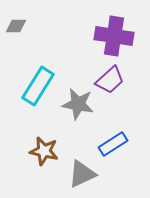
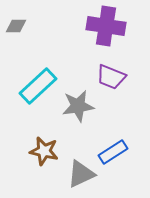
purple cross: moved 8 px left, 10 px up
purple trapezoid: moved 1 px right, 3 px up; rotated 64 degrees clockwise
cyan rectangle: rotated 15 degrees clockwise
gray star: moved 2 px down; rotated 20 degrees counterclockwise
blue rectangle: moved 8 px down
gray triangle: moved 1 px left
